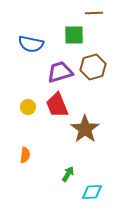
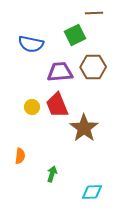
green square: moved 1 px right; rotated 25 degrees counterclockwise
brown hexagon: rotated 15 degrees clockwise
purple trapezoid: rotated 12 degrees clockwise
yellow circle: moved 4 px right
brown star: moved 1 px left, 1 px up
orange semicircle: moved 5 px left, 1 px down
green arrow: moved 16 px left; rotated 14 degrees counterclockwise
